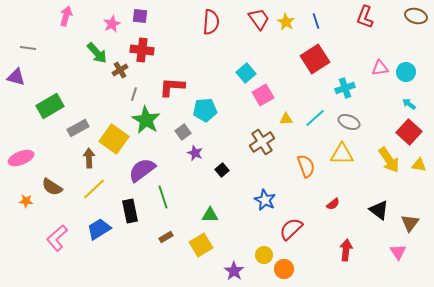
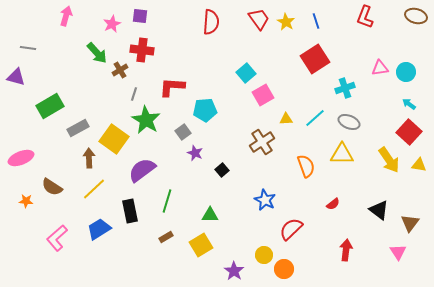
green line at (163, 197): moved 4 px right, 4 px down; rotated 35 degrees clockwise
